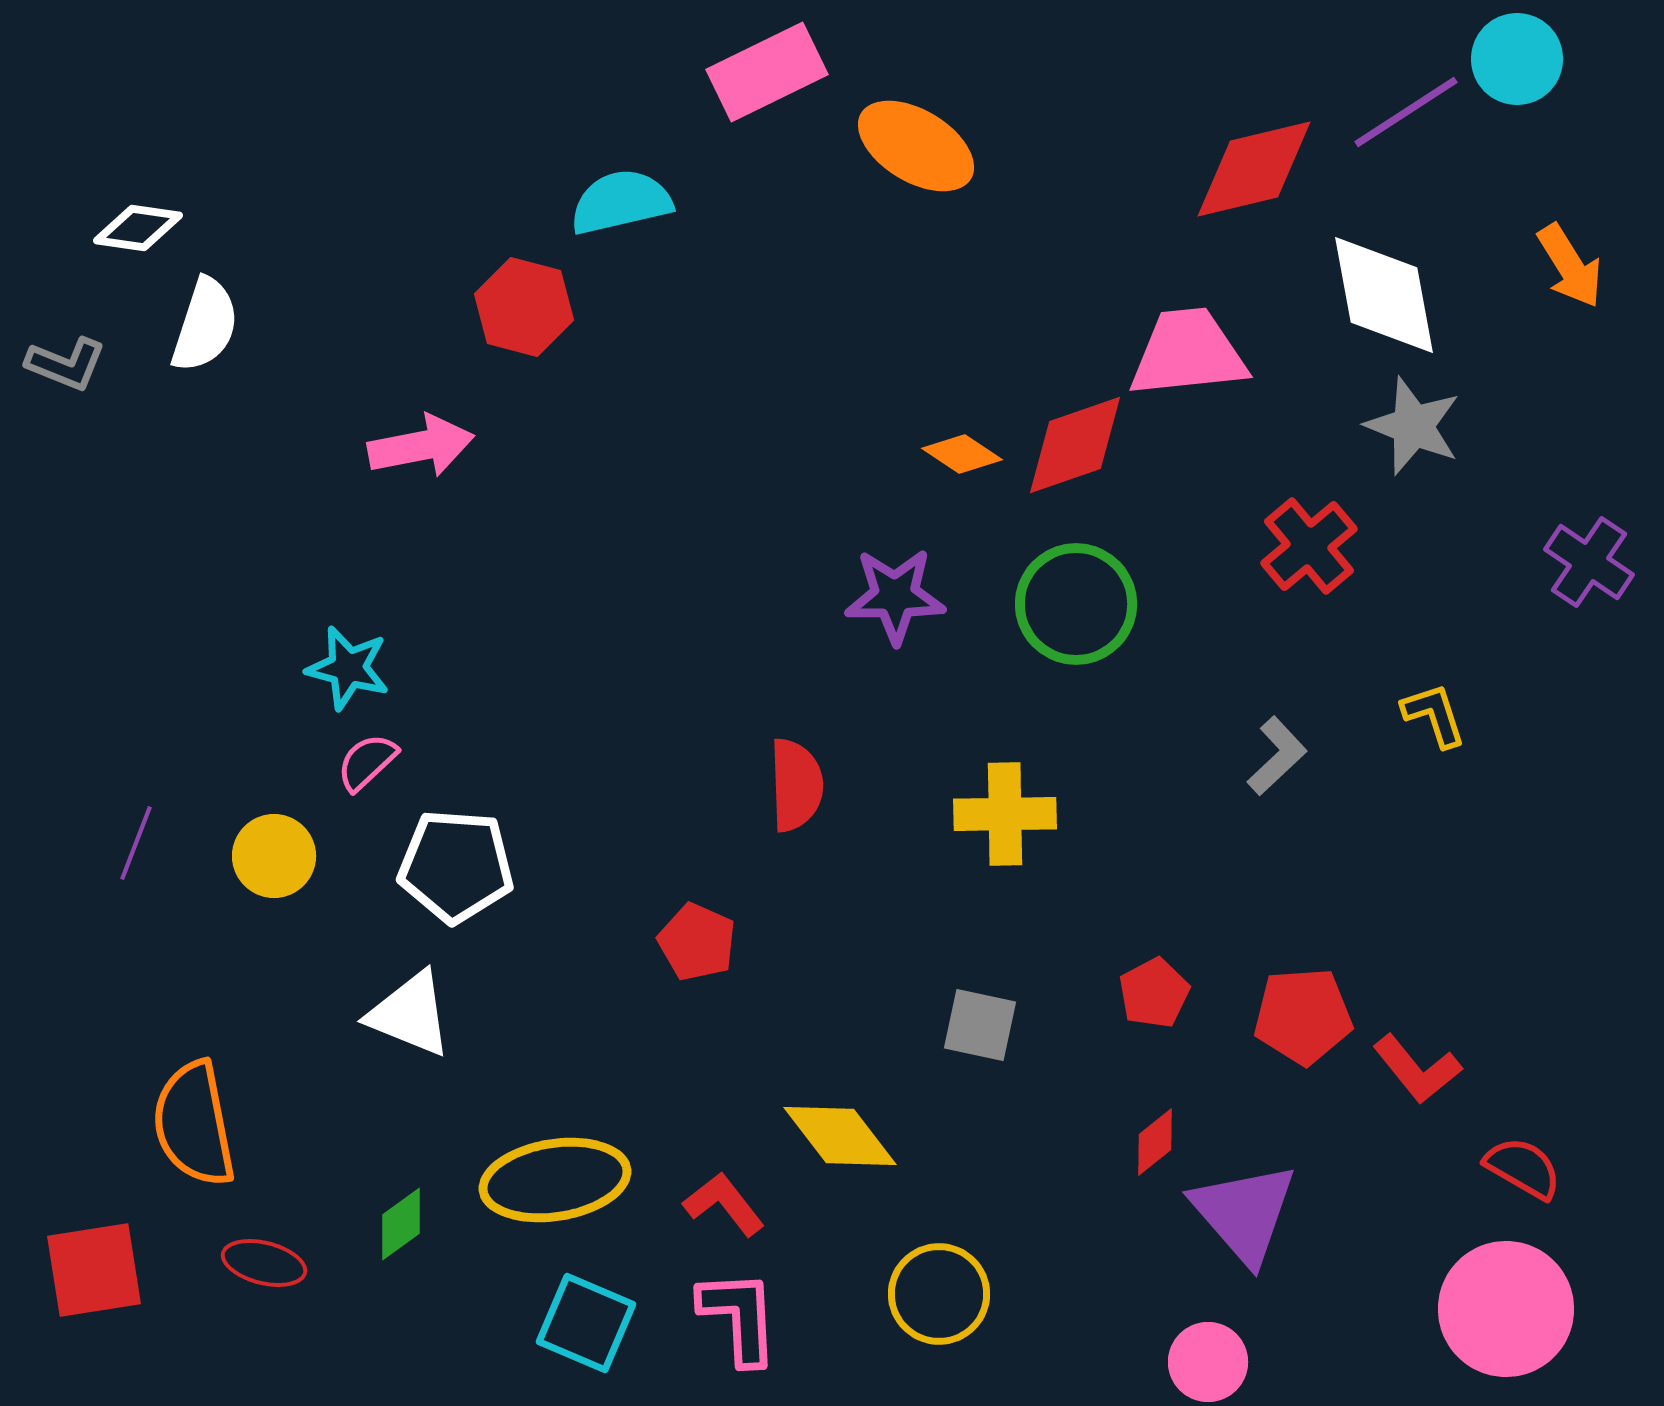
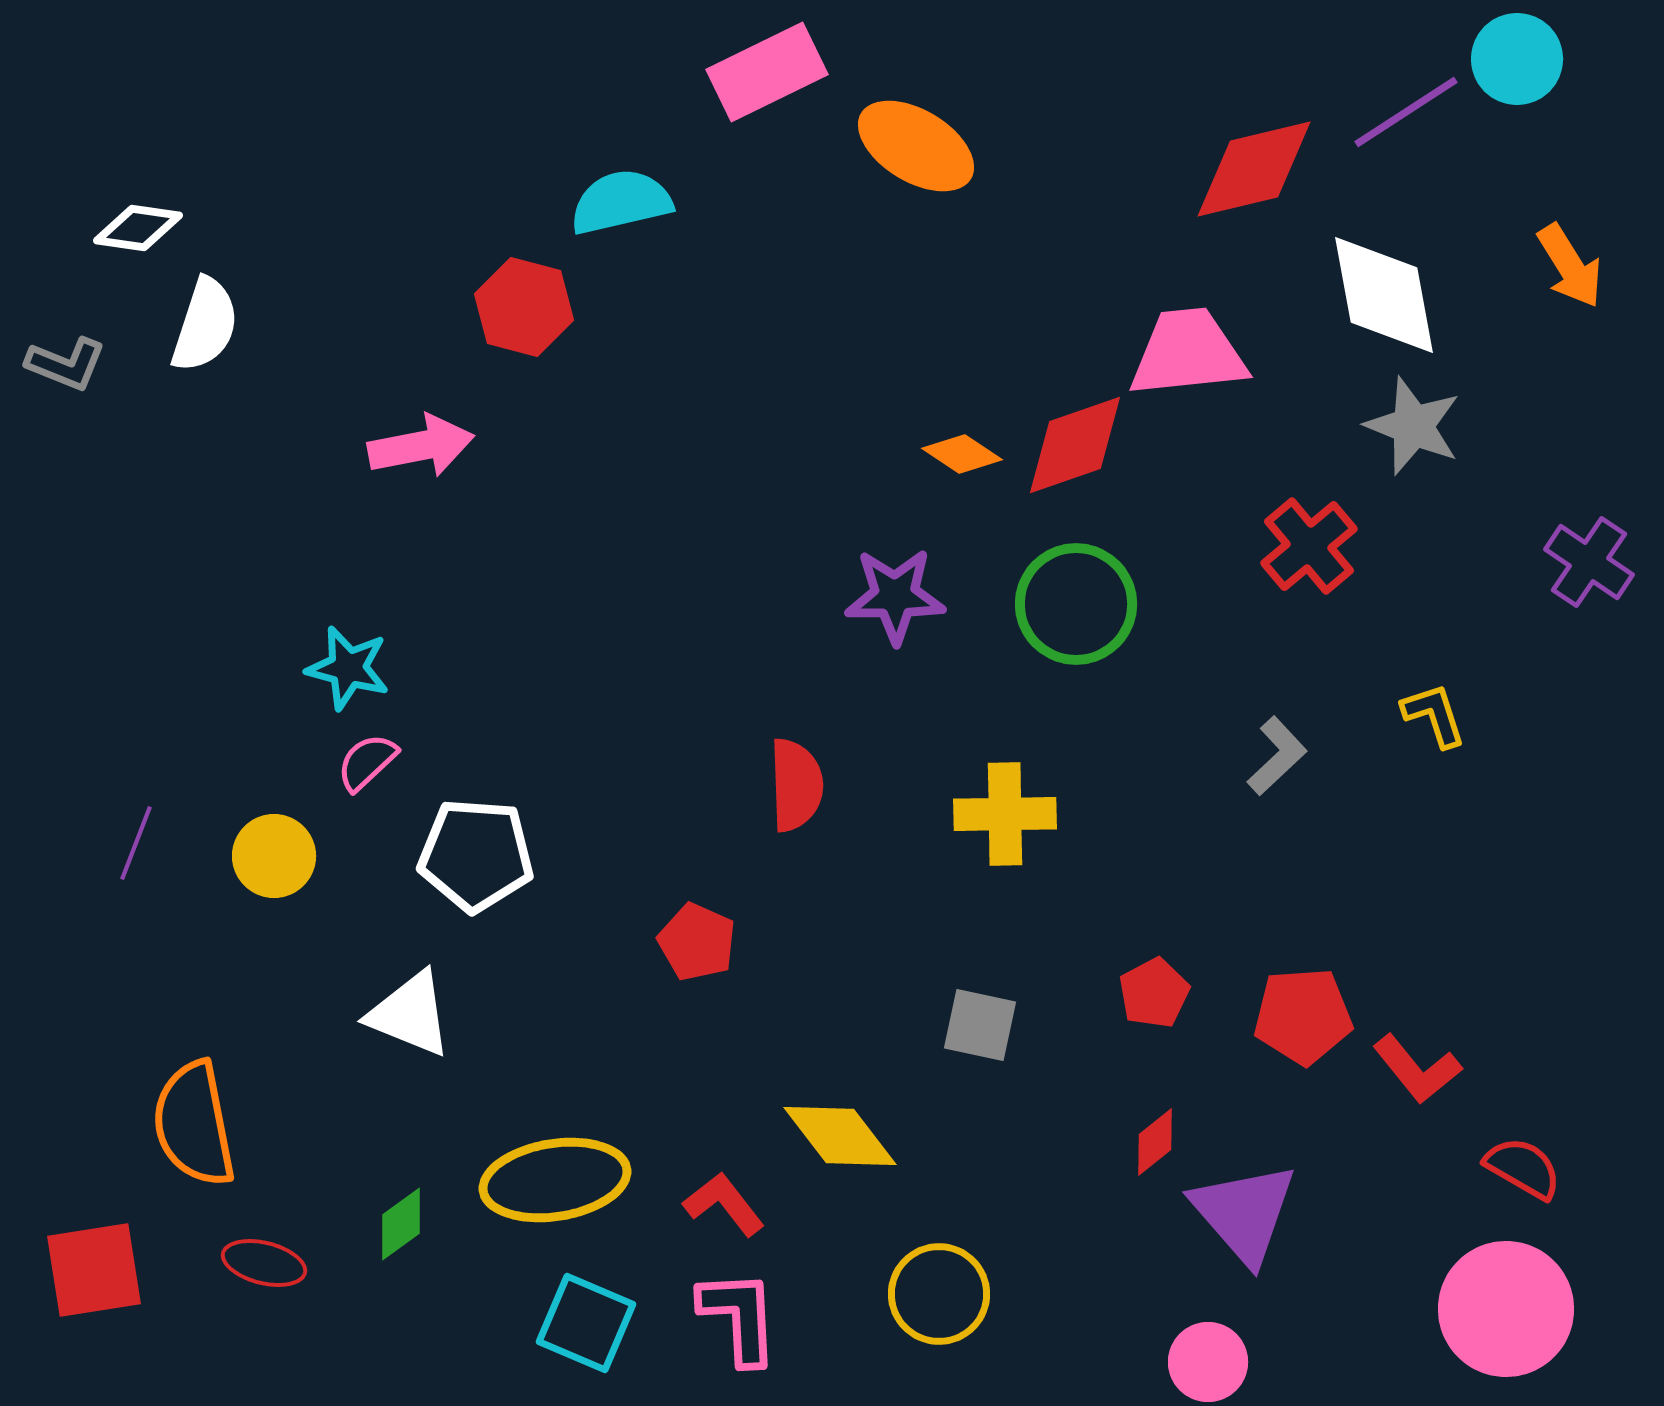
white pentagon at (456, 866): moved 20 px right, 11 px up
